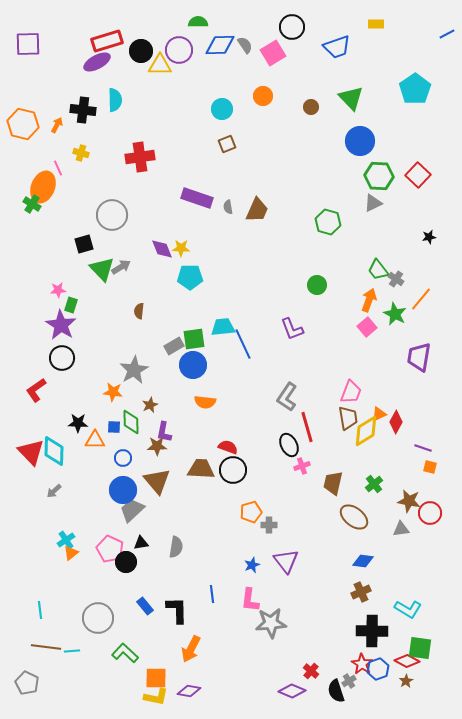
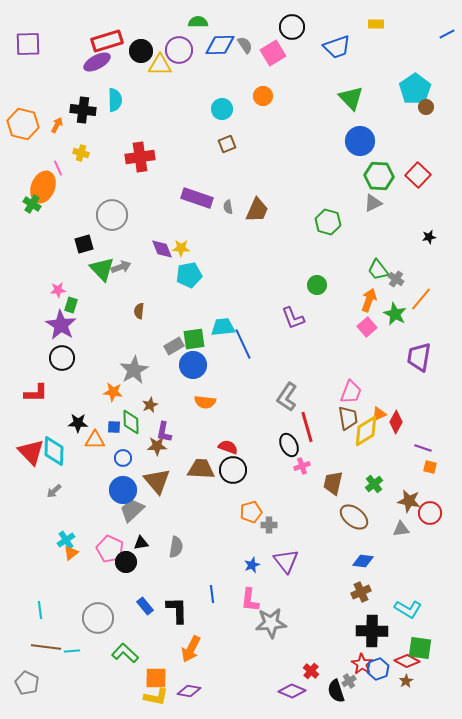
brown circle at (311, 107): moved 115 px right
gray arrow at (121, 267): rotated 12 degrees clockwise
cyan pentagon at (190, 277): moved 1 px left, 2 px up; rotated 10 degrees counterclockwise
purple L-shape at (292, 329): moved 1 px right, 11 px up
red L-shape at (36, 390): moved 3 px down; rotated 145 degrees counterclockwise
